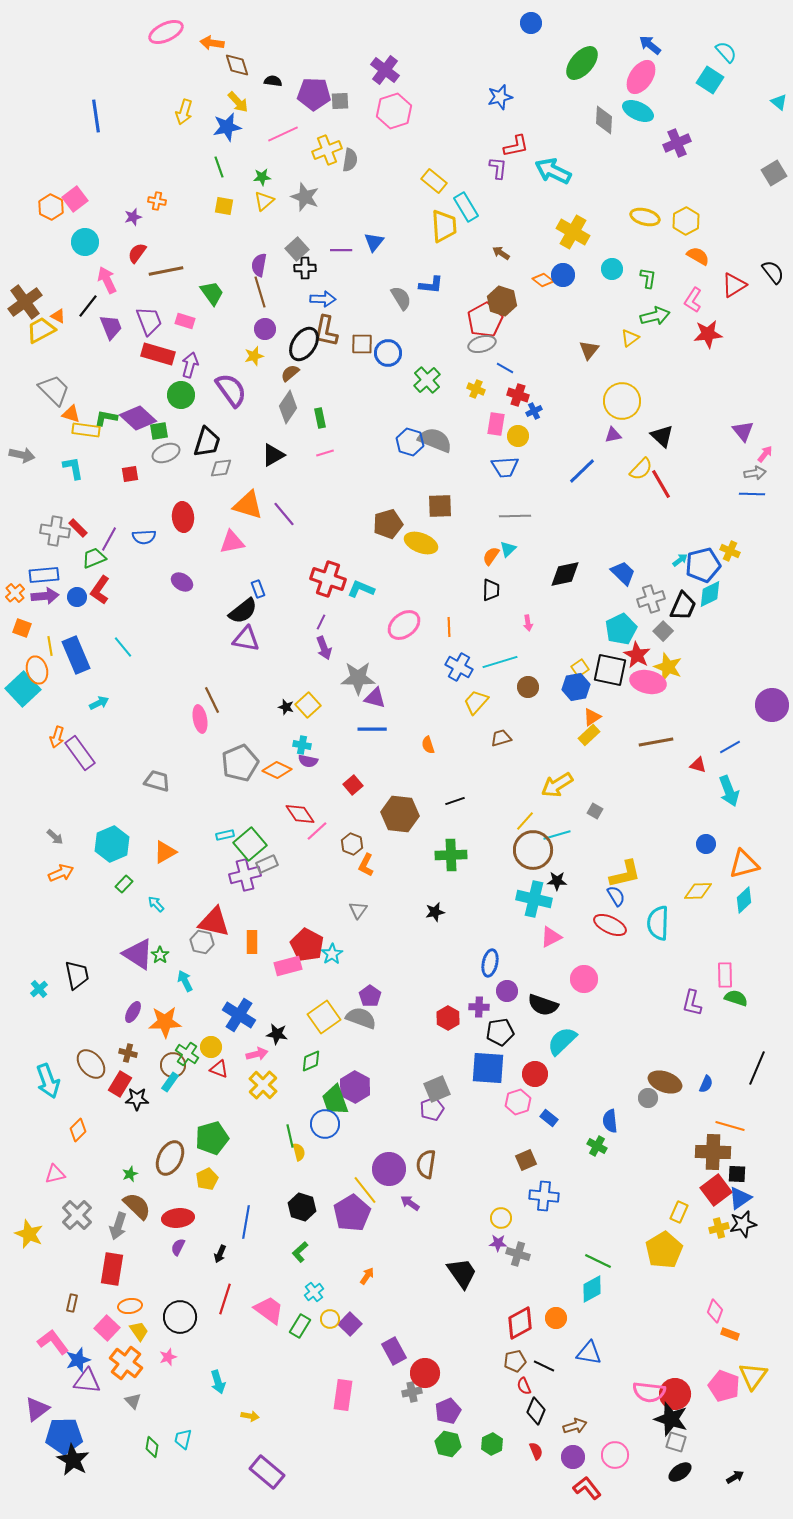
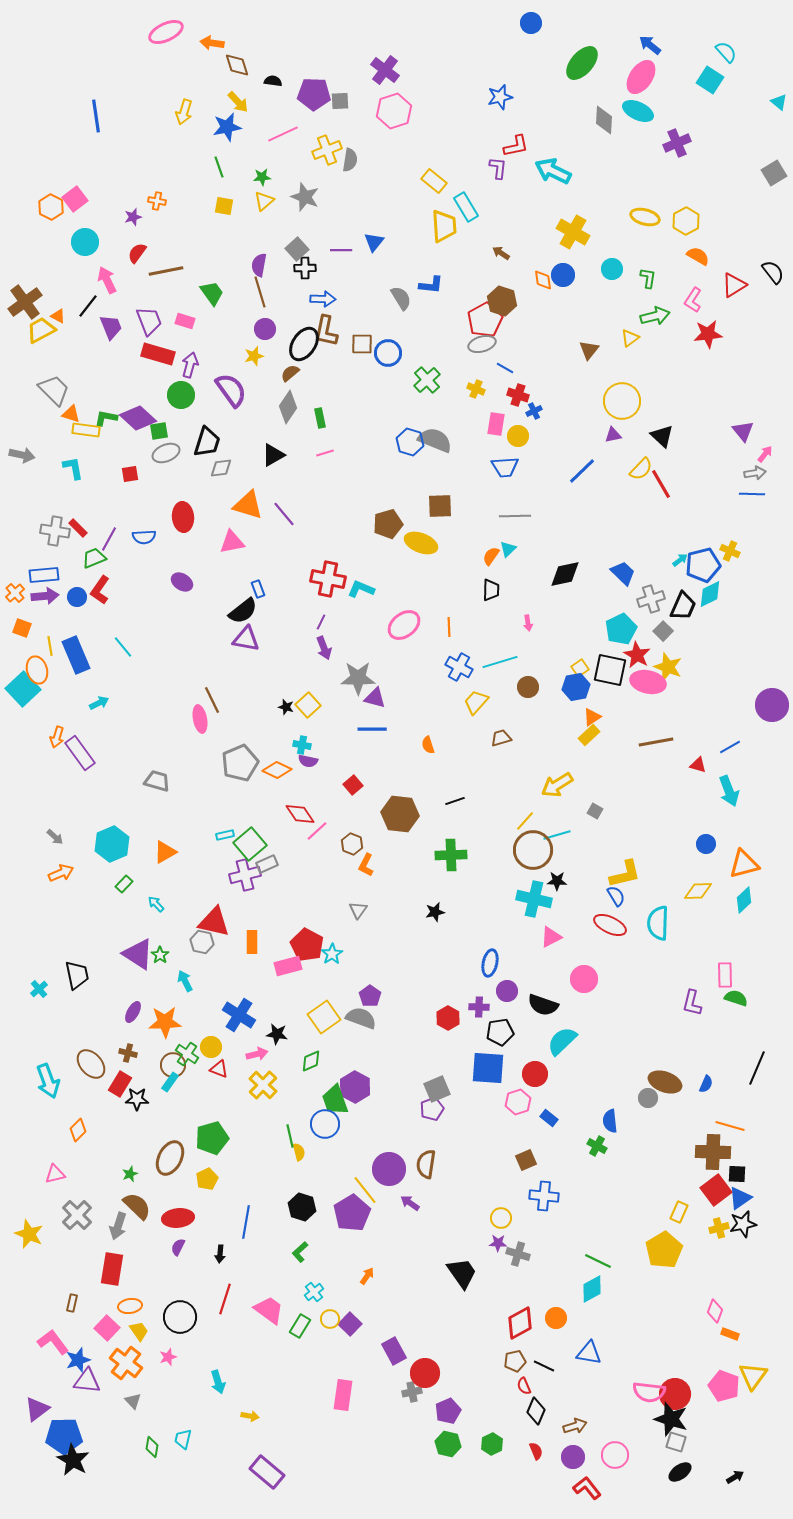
orange diamond at (543, 280): rotated 45 degrees clockwise
red cross at (328, 579): rotated 8 degrees counterclockwise
black arrow at (220, 1254): rotated 18 degrees counterclockwise
